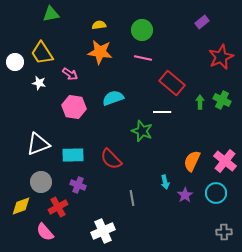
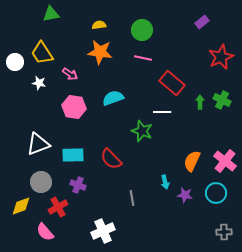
purple star: rotated 28 degrees counterclockwise
